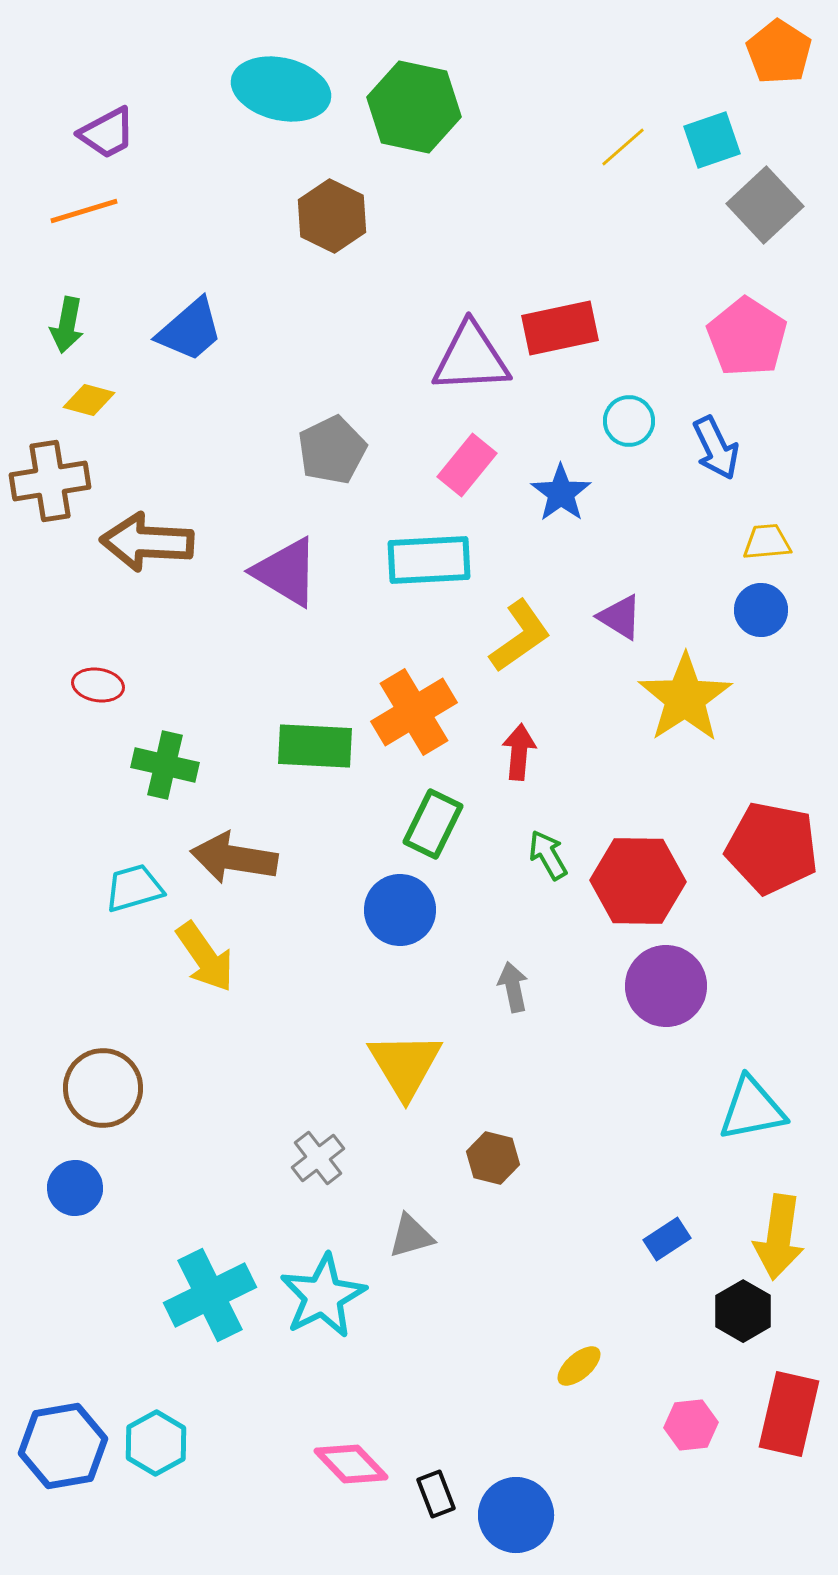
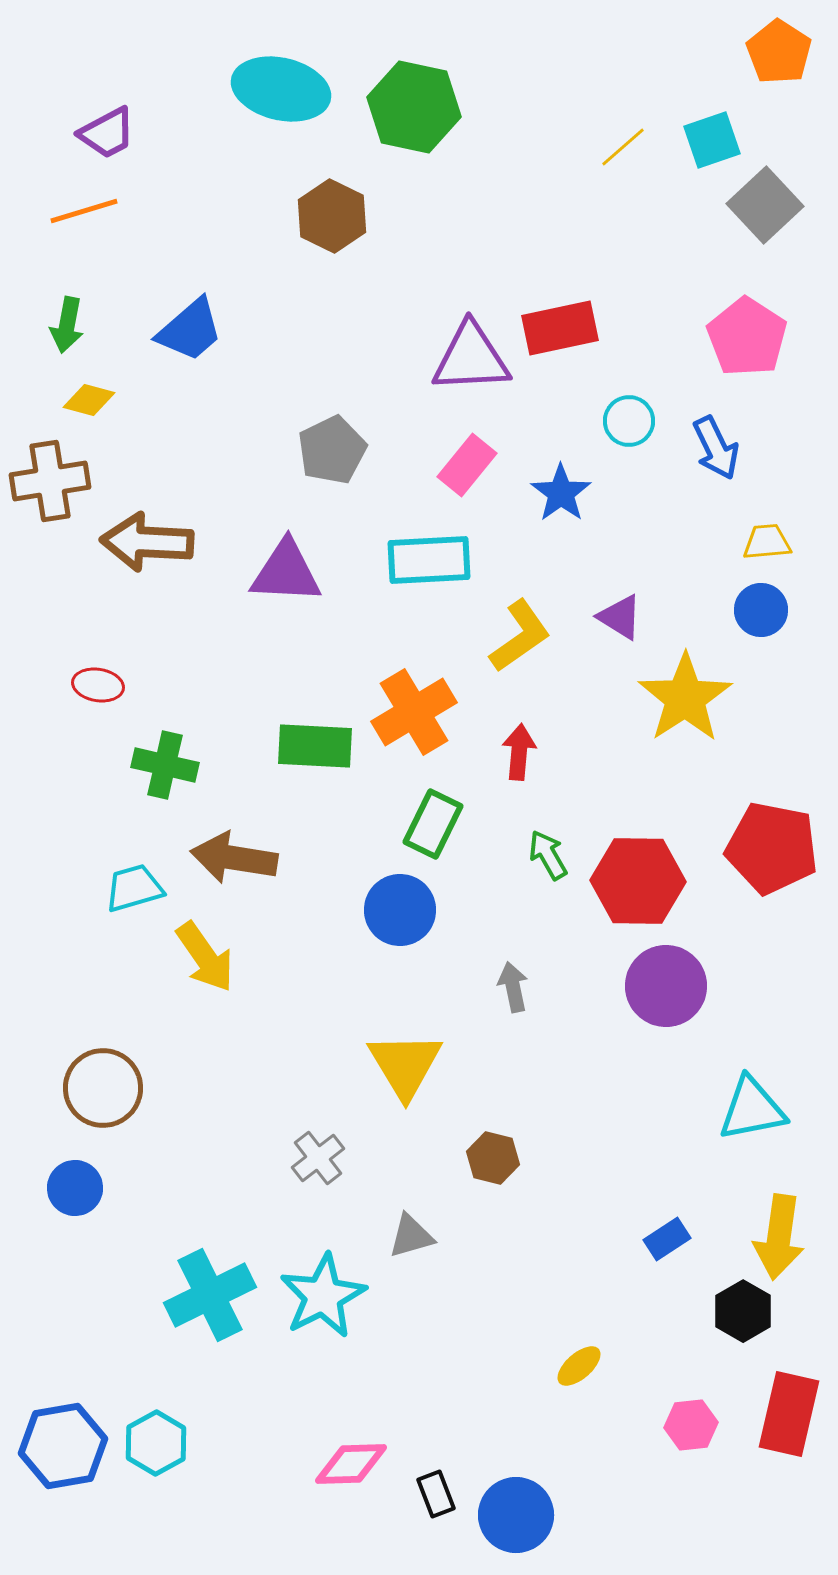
purple triangle at (286, 572): rotated 28 degrees counterclockwise
pink diamond at (351, 1464): rotated 48 degrees counterclockwise
